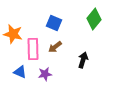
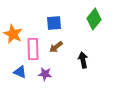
blue square: rotated 28 degrees counterclockwise
orange star: rotated 12 degrees clockwise
brown arrow: moved 1 px right
black arrow: rotated 28 degrees counterclockwise
purple star: rotated 16 degrees clockwise
